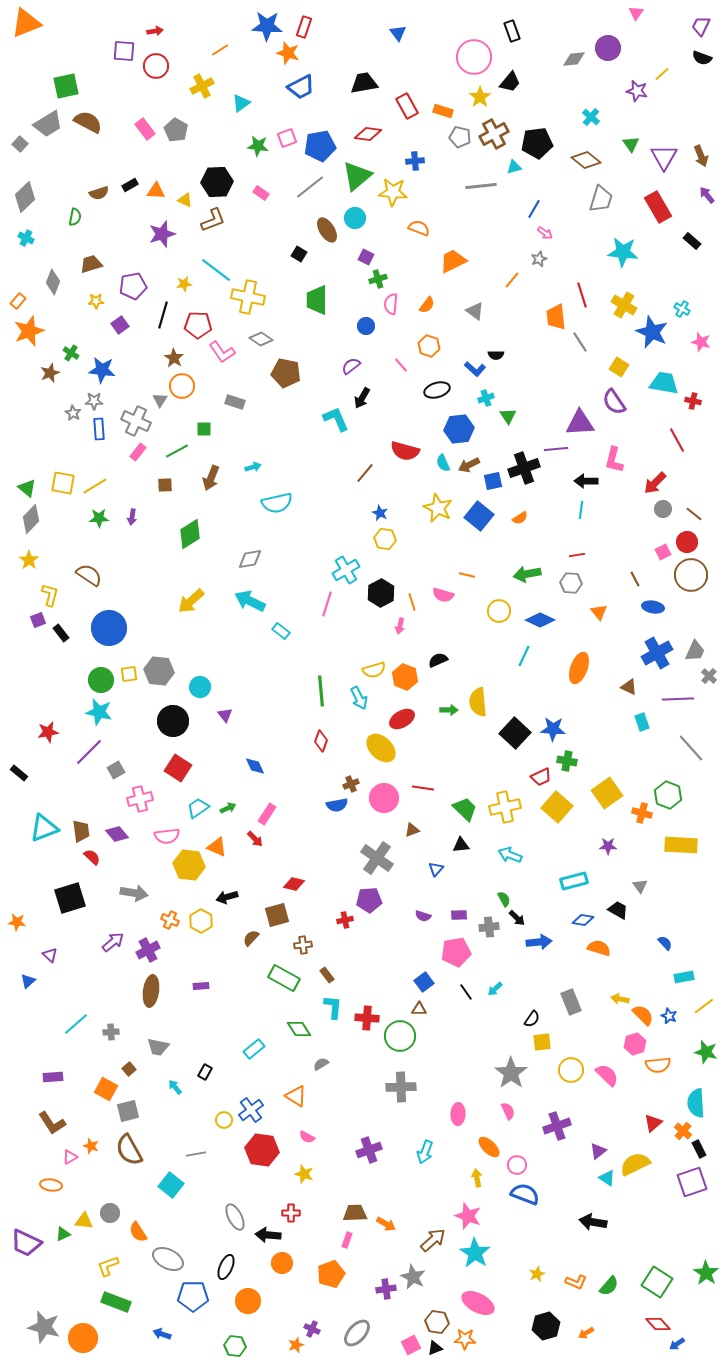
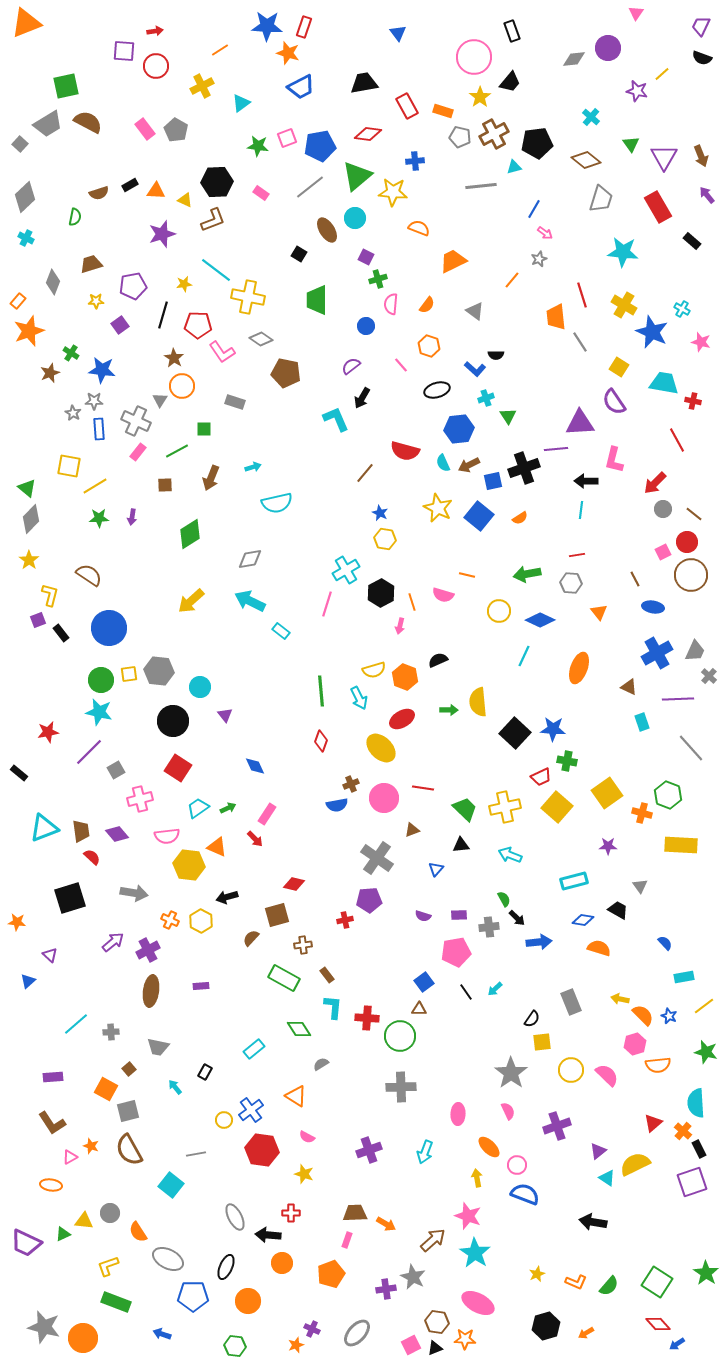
yellow square at (63, 483): moved 6 px right, 17 px up
